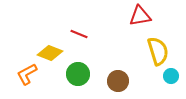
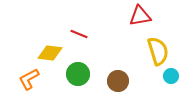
yellow diamond: rotated 15 degrees counterclockwise
orange L-shape: moved 2 px right, 5 px down
